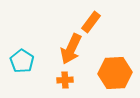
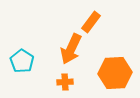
orange cross: moved 2 px down
